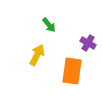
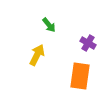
orange rectangle: moved 8 px right, 5 px down
